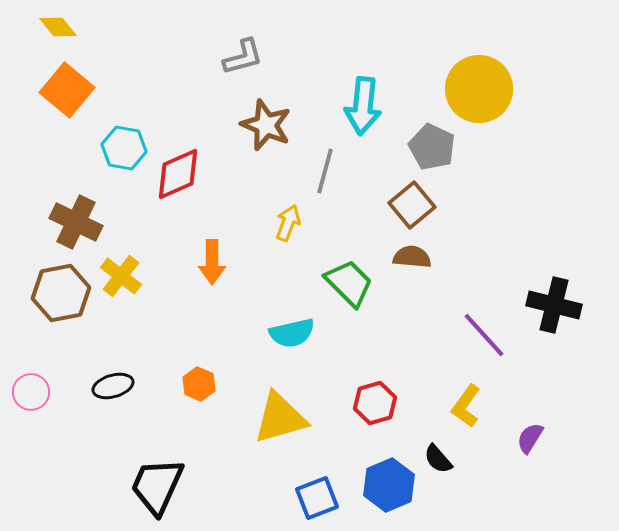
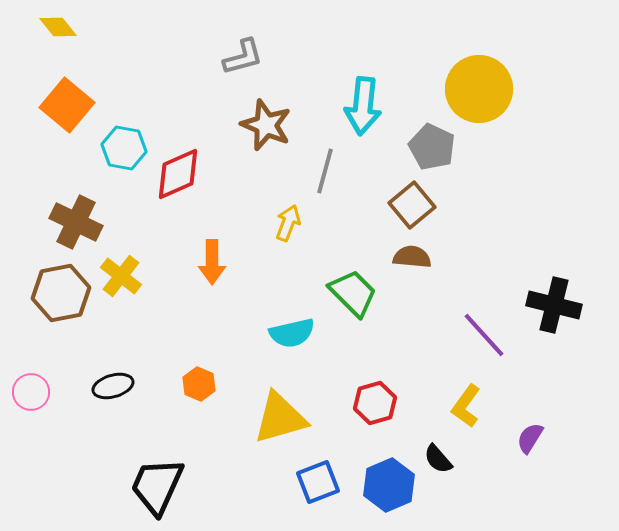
orange square: moved 15 px down
green trapezoid: moved 4 px right, 10 px down
blue square: moved 1 px right, 16 px up
